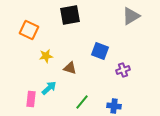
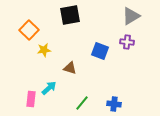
orange square: rotated 18 degrees clockwise
yellow star: moved 2 px left, 6 px up
purple cross: moved 4 px right, 28 px up; rotated 24 degrees clockwise
green line: moved 1 px down
blue cross: moved 2 px up
